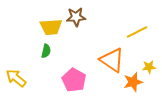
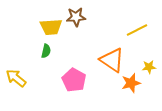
yellow line: moved 2 px up
orange star: moved 2 px left, 1 px down
